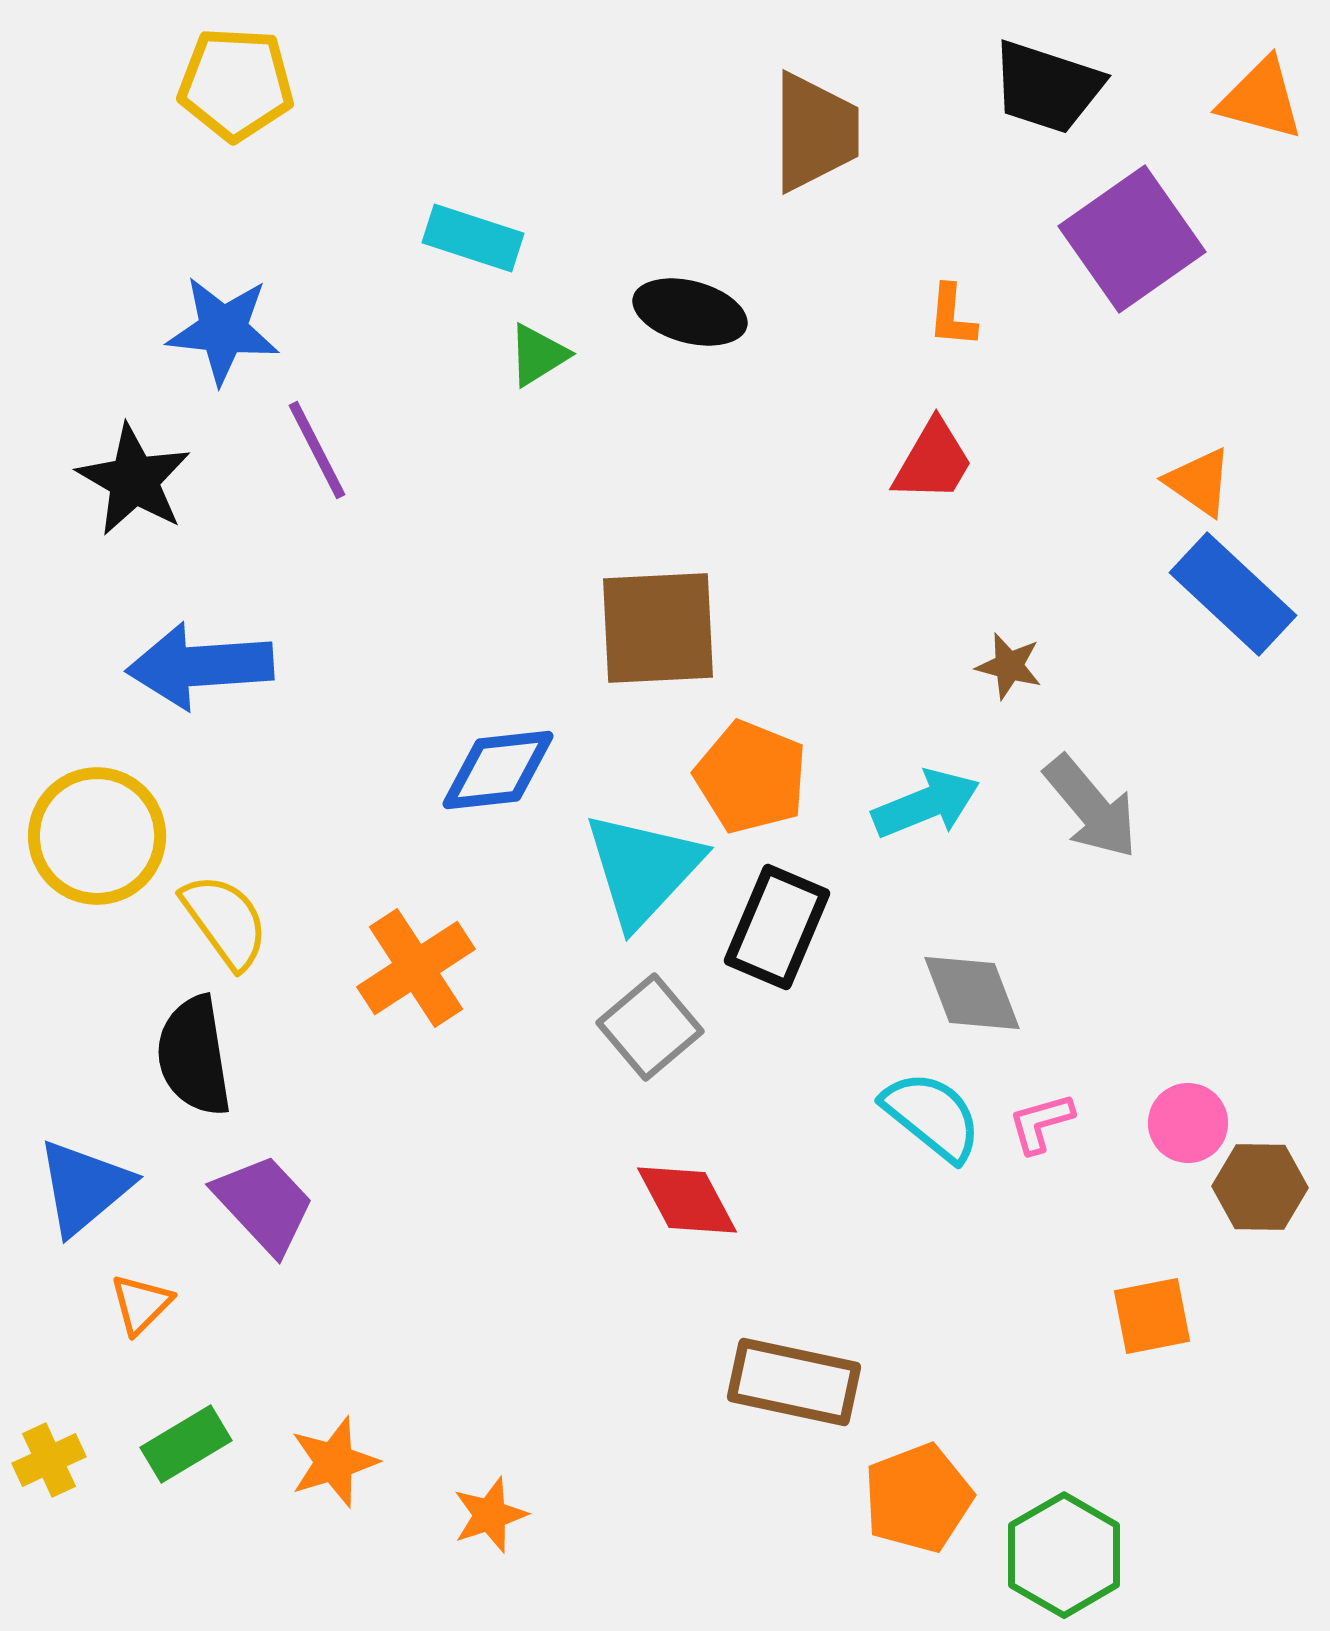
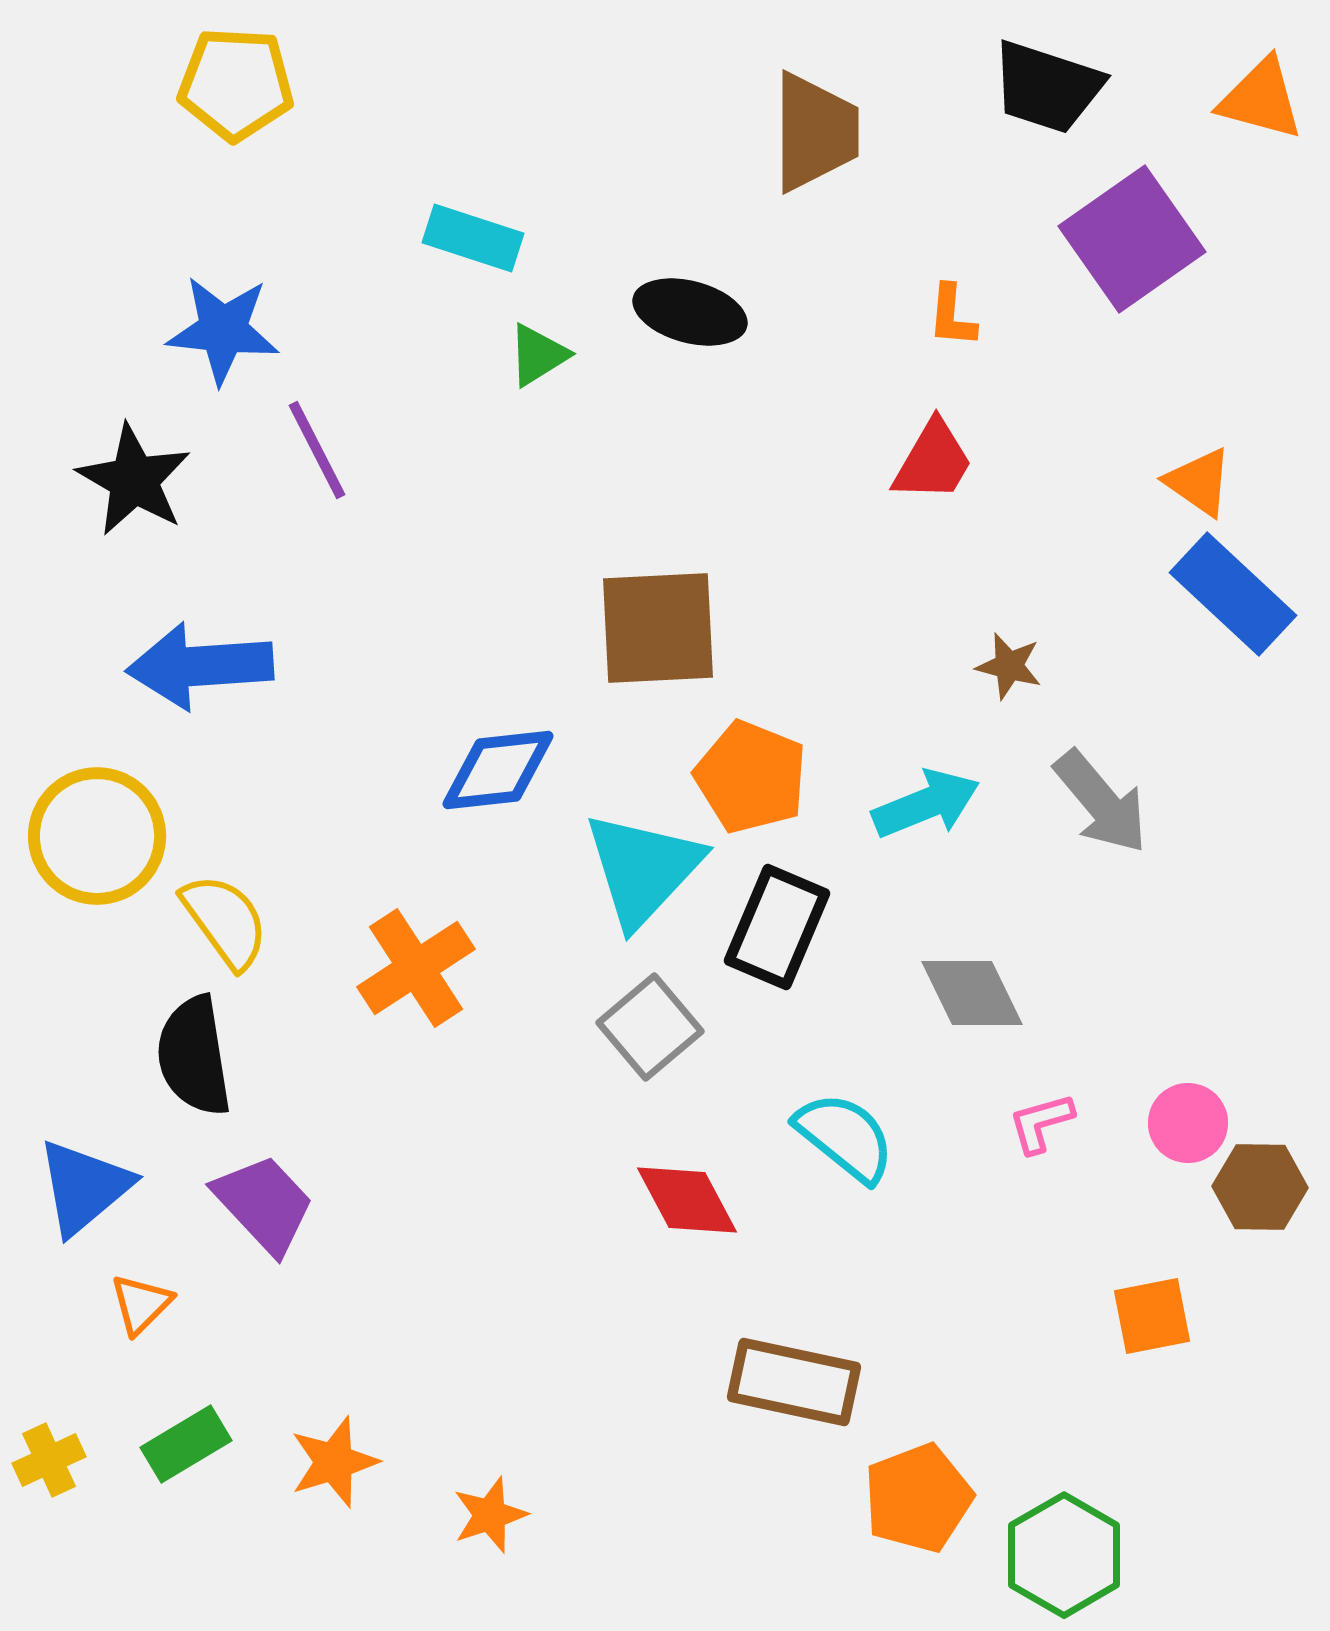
gray arrow at (1091, 807): moved 10 px right, 5 px up
gray diamond at (972, 993): rotated 5 degrees counterclockwise
cyan semicircle at (932, 1116): moved 87 px left, 21 px down
